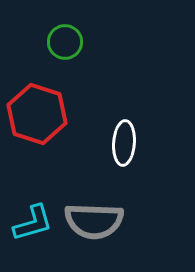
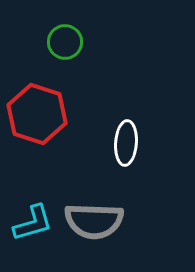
white ellipse: moved 2 px right
